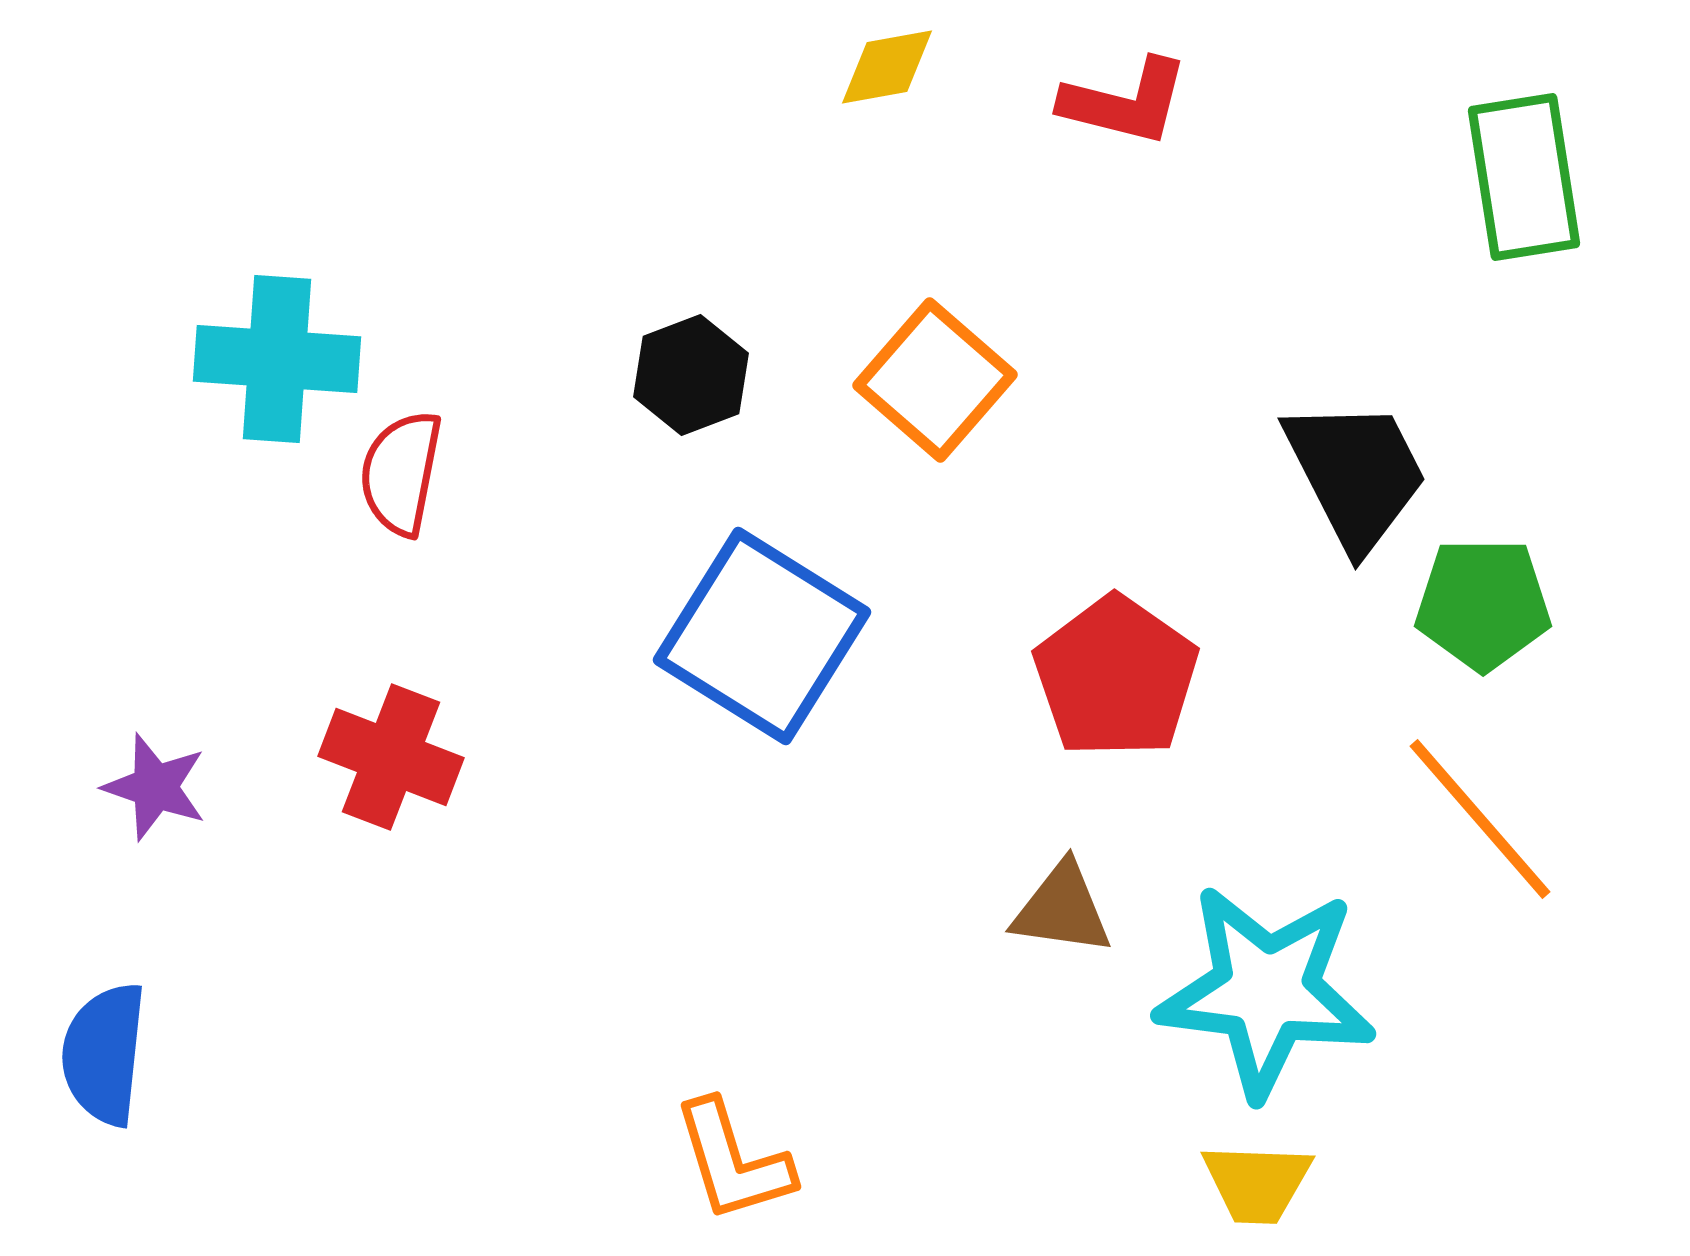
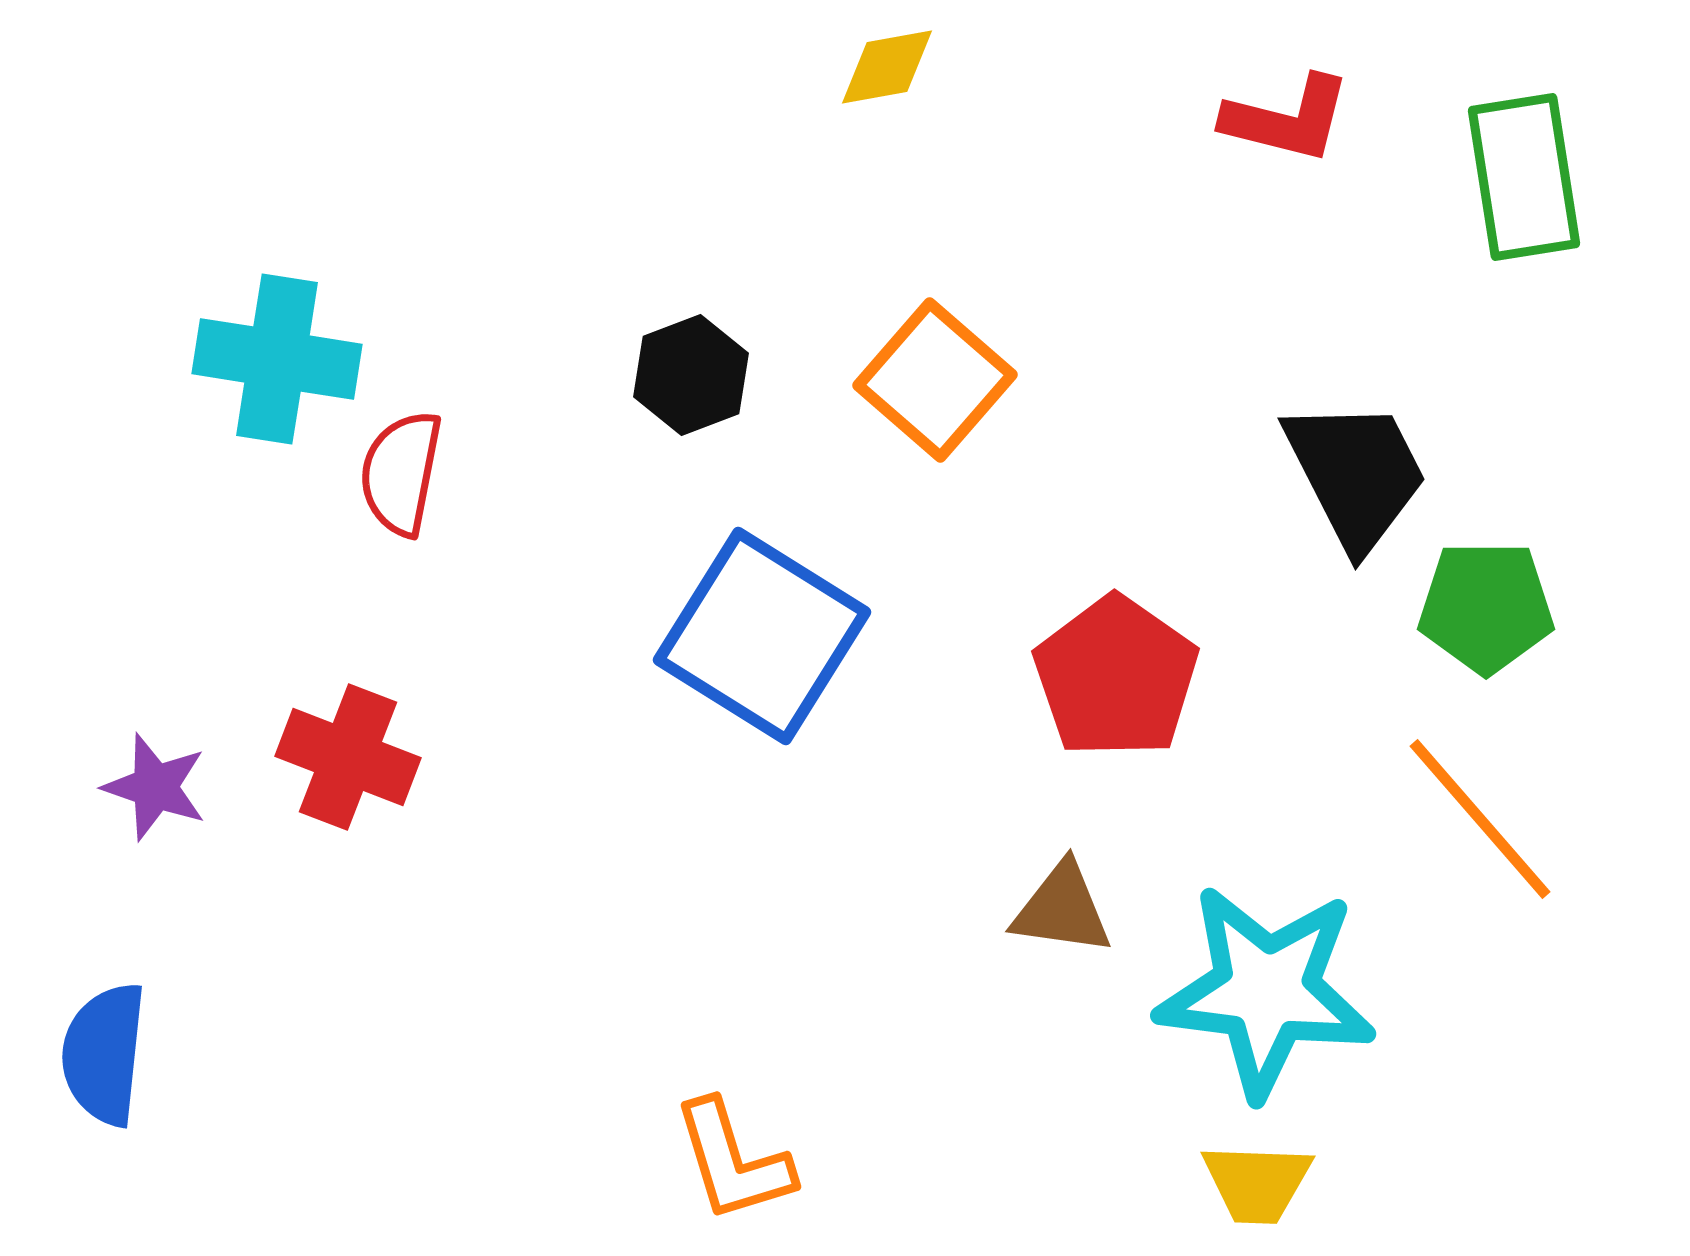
red L-shape: moved 162 px right, 17 px down
cyan cross: rotated 5 degrees clockwise
green pentagon: moved 3 px right, 3 px down
red cross: moved 43 px left
